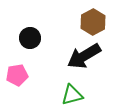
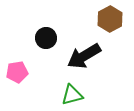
brown hexagon: moved 17 px right, 3 px up
black circle: moved 16 px right
pink pentagon: moved 3 px up
